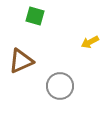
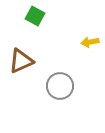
green square: rotated 12 degrees clockwise
yellow arrow: rotated 18 degrees clockwise
